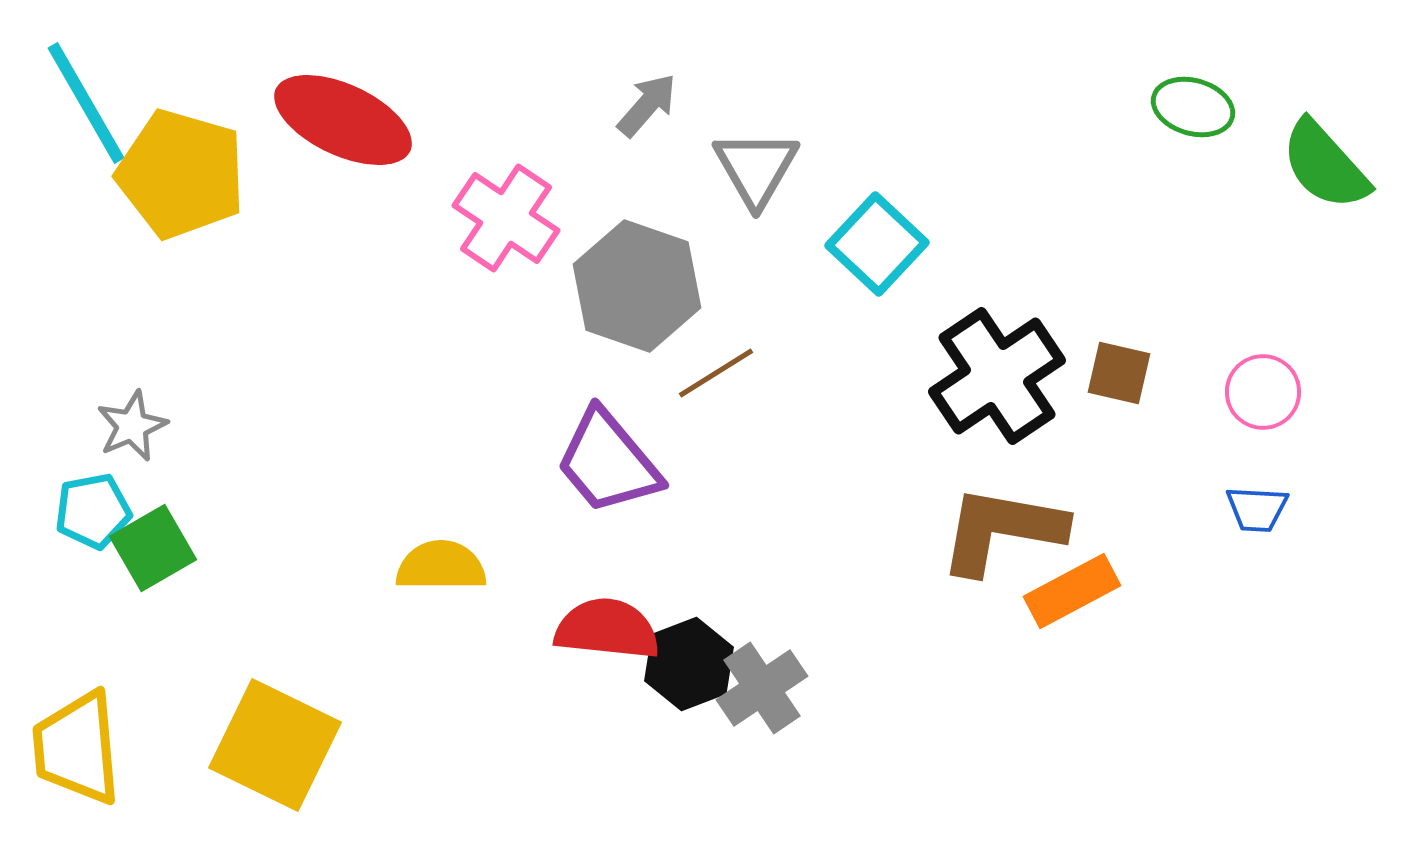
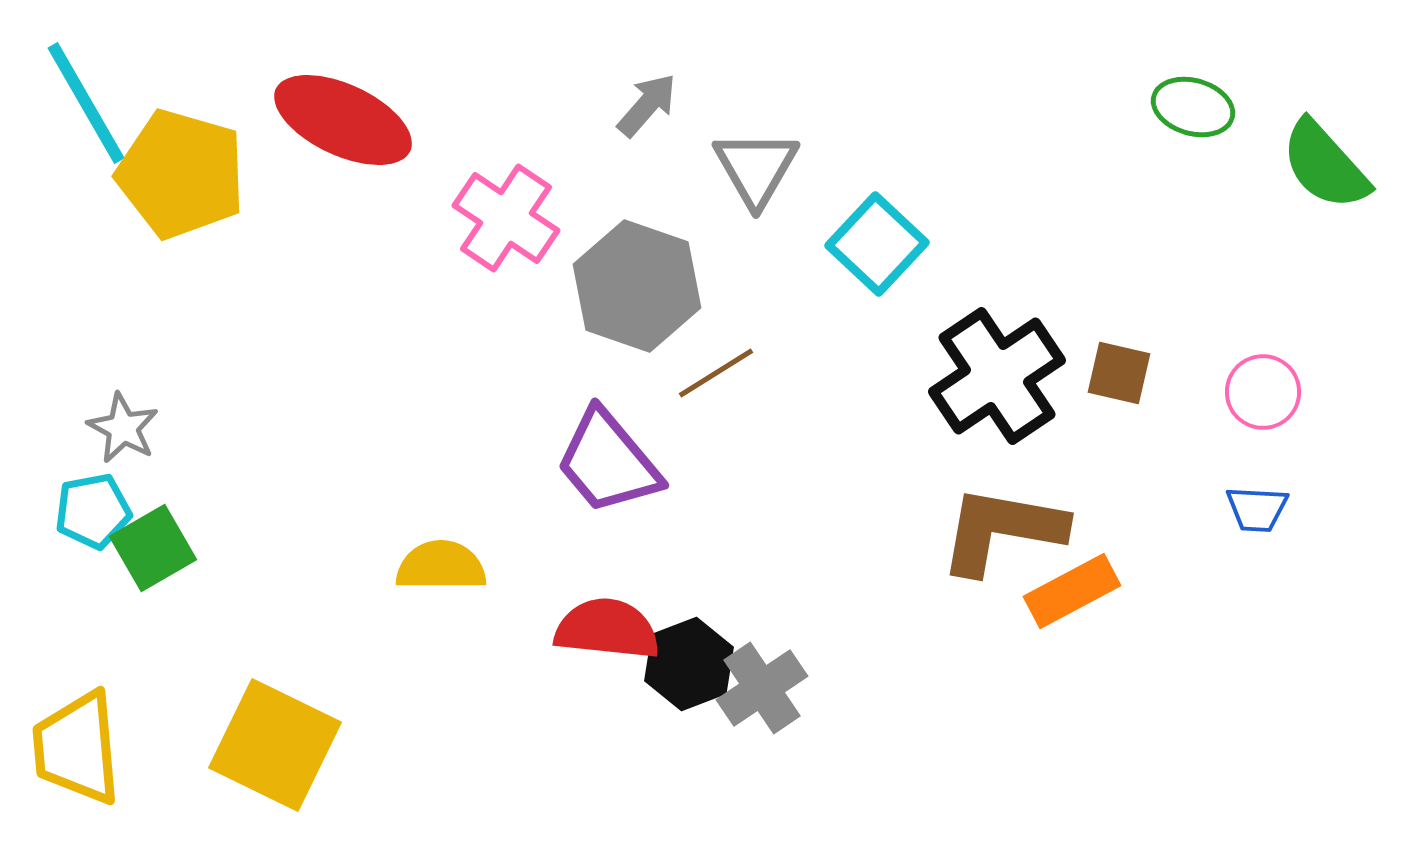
gray star: moved 9 px left, 2 px down; rotated 20 degrees counterclockwise
